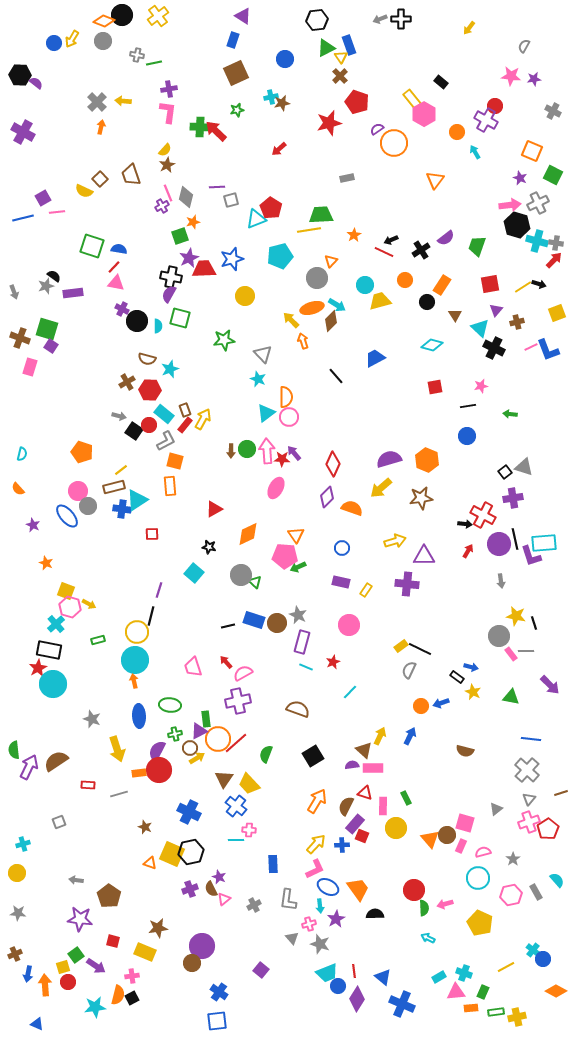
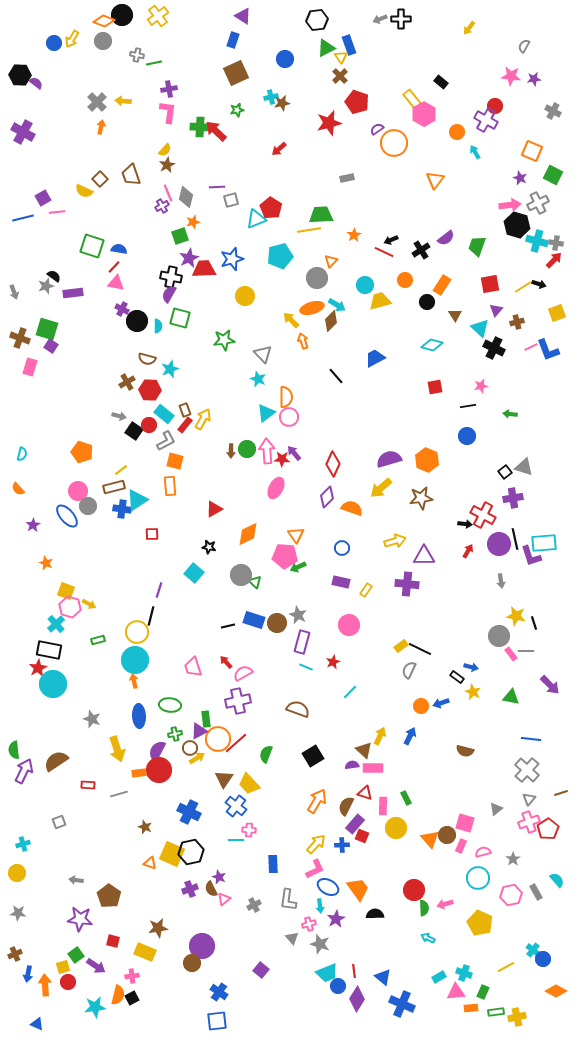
purple star at (33, 525): rotated 16 degrees clockwise
purple arrow at (29, 767): moved 5 px left, 4 px down
